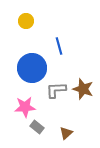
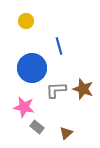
pink star: moved 1 px left; rotated 15 degrees clockwise
